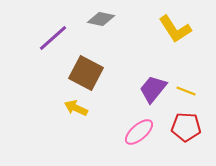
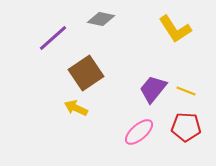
brown square: rotated 28 degrees clockwise
